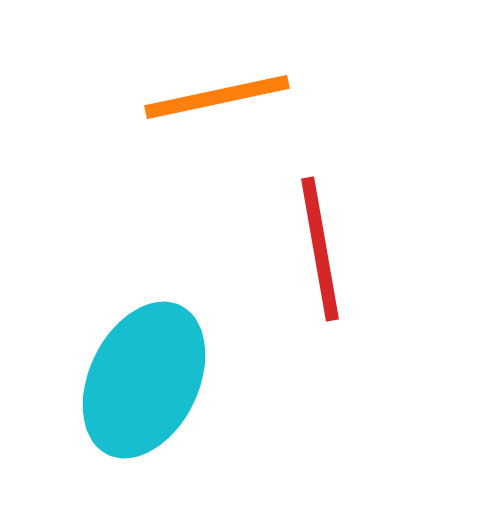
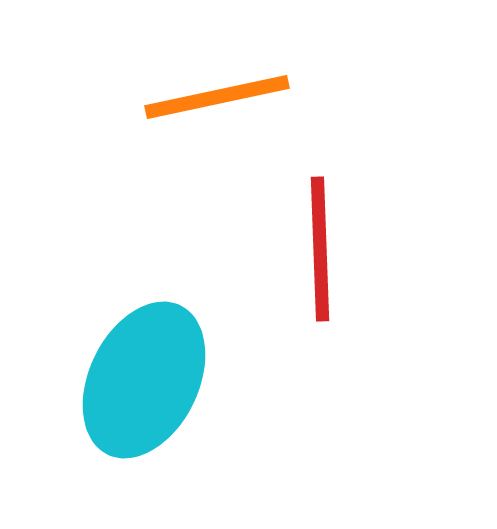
red line: rotated 8 degrees clockwise
